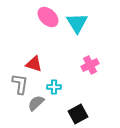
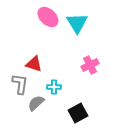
black square: moved 1 px up
